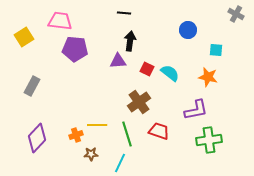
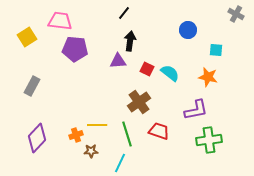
black line: rotated 56 degrees counterclockwise
yellow square: moved 3 px right
brown star: moved 3 px up
